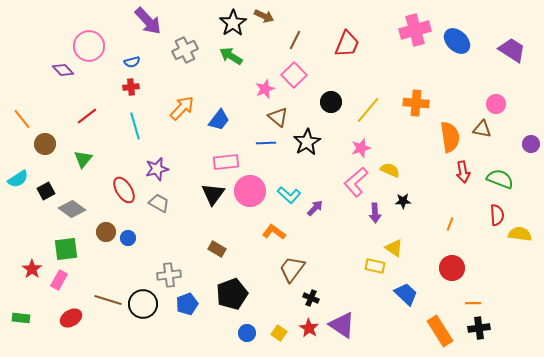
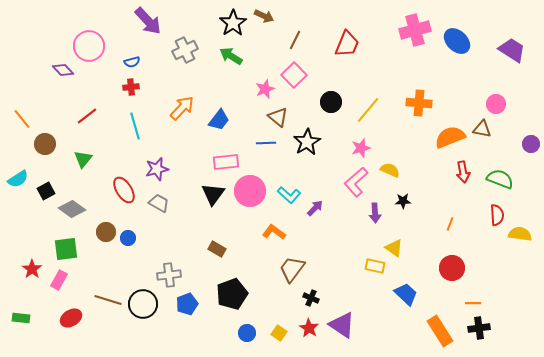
orange cross at (416, 103): moved 3 px right
orange semicircle at (450, 137): rotated 104 degrees counterclockwise
